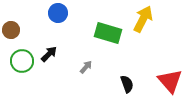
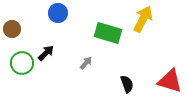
brown circle: moved 1 px right, 1 px up
black arrow: moved 3 px left, 1 px up
green circle: moved 2 px down
gray arrow: moved 4 px up
red triangle: rotated 32 degrees counterclockwise
